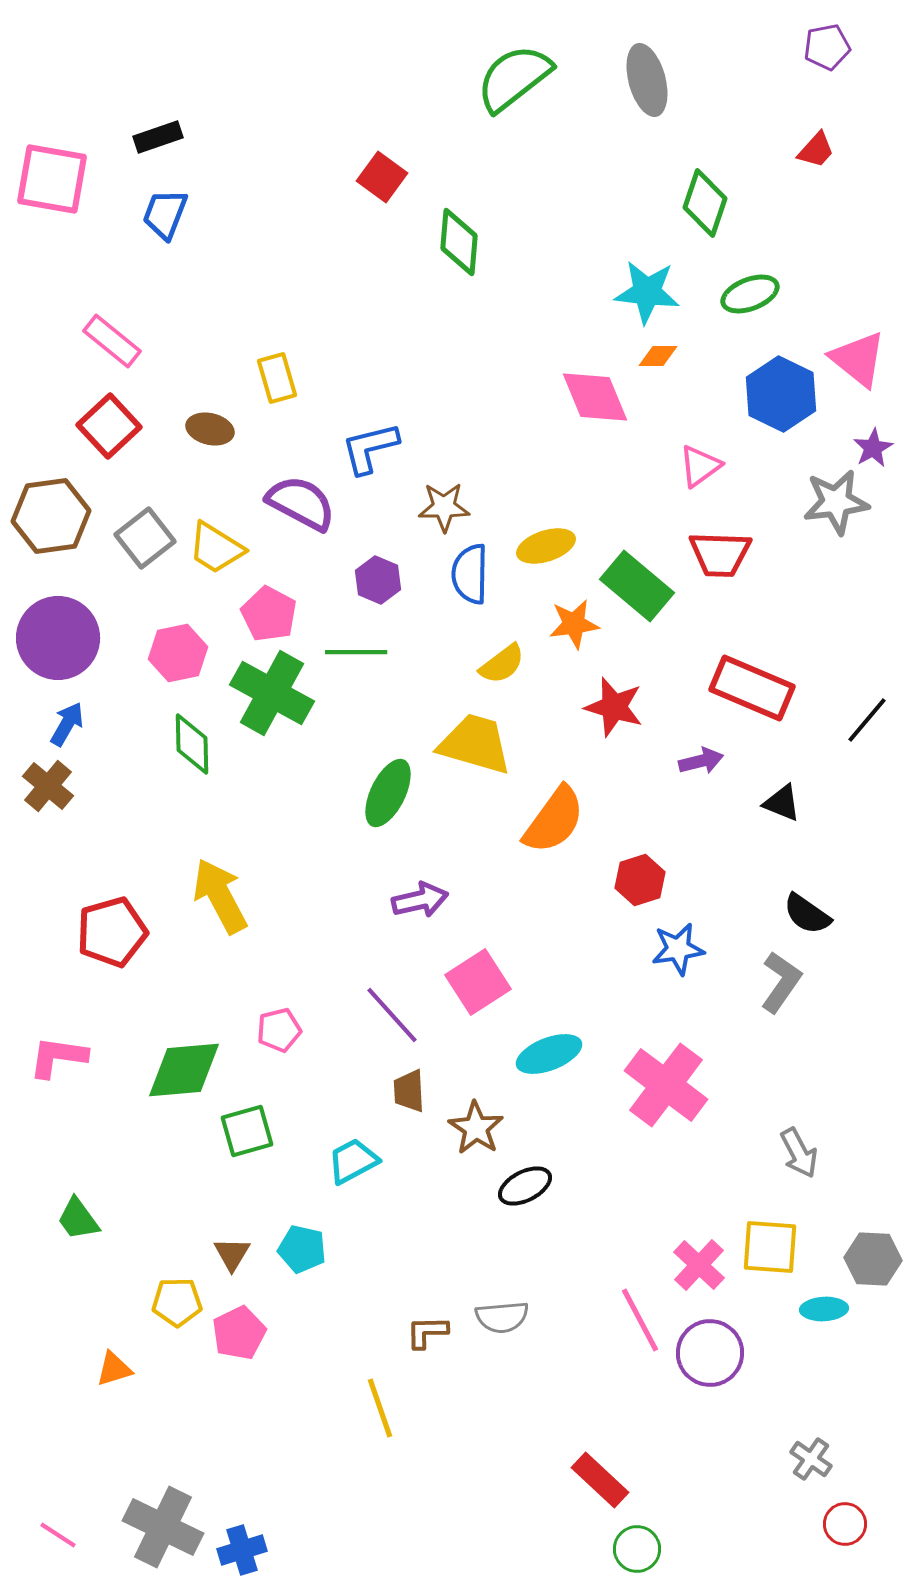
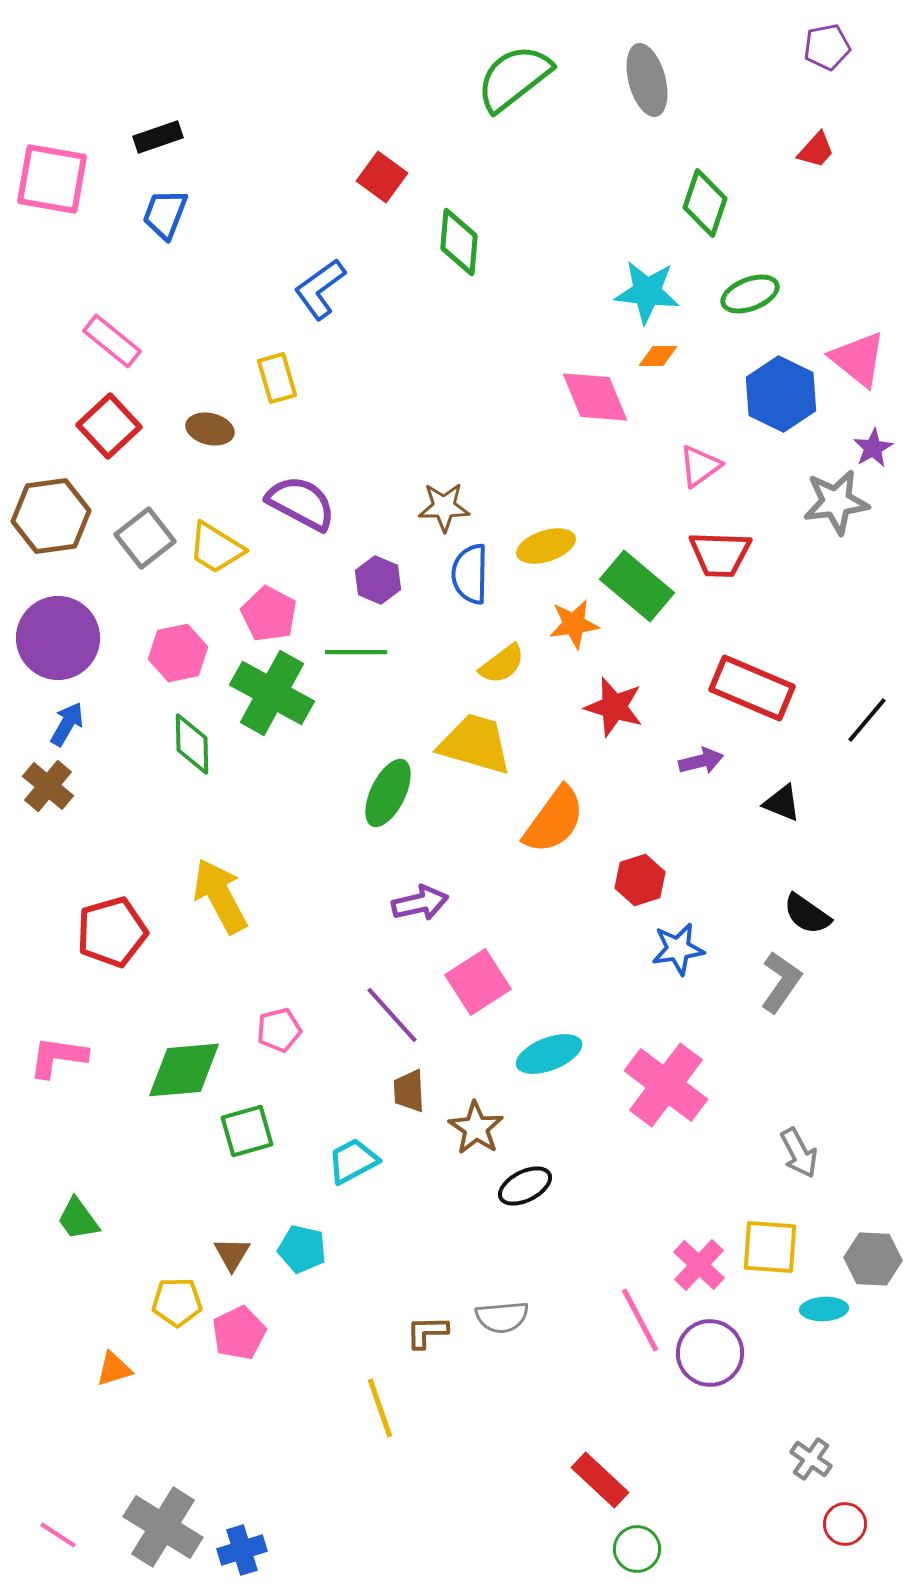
blue L-shape at (370, 448): moved 50 px left, 159 px up; rotated 22 degrees counterclockwise
purple arrow at (420, 900): moved 3 px down
gray cross at (163, 1527): rotated 6 degrees clockwise
